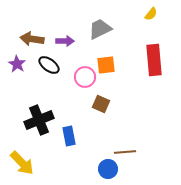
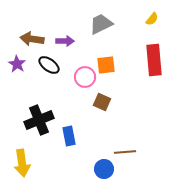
yellow semicircle: moved 1 px right, 5 px down
gray trapezoid: moved 1 px right, 5 px up
brown square: moved 1 px right, 2 px up
yellow arrow: rotated 36 degrees clockwise
blue circle: moved 4 px left
